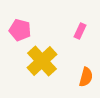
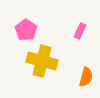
pink pentagon: moved 6 px right; rotated 20 degrees clockwise
yellow cross: rotated 32 degrees counterclockwise
